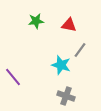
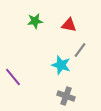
green star: moved 1 px left
